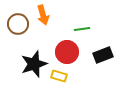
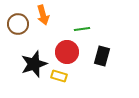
black rectangle: moved 1 px left, 1 px down; rotated 54 degrees counterclockwise
